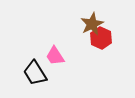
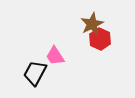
red hexagon: moved 1 px left, 1 px down
black trapezoid: rotated 60 degrees clockwise
